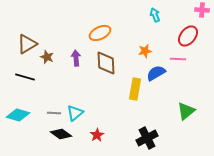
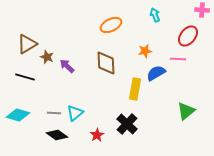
orange ellipse: moved 11 px right, 8 px up
purple arrow: moved 9 px left, 8 px down; rotated 42 degrees counterclockwise
black diamond: moved 4 px left, 1 px down
black cross: moved 20 px left, 14 px up; rotated 20 degrees counterclockwise
